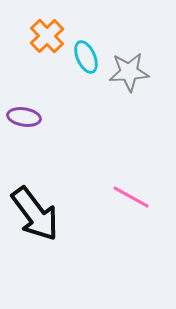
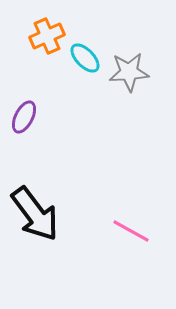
orange cross: rotated 20 degrees clockwise
cyan ellipse: moved 1 px left, 1 px down; rotated 20 degrees counterclockwise
purple ellipse: rotated 72 degrees counterclockwise
pink line: moved 34 px down
